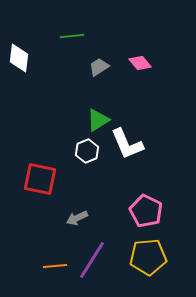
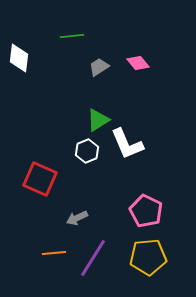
pink diamond: moved 2 px left
red square: rotated 12 degrees clockwise
purple line: moved 1 px right, 2 px up
orange line: moved 1 px left, 13 px up
